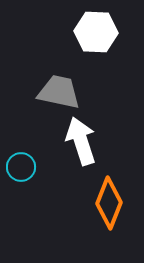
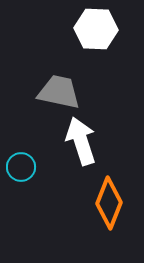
white hexagon: moved 3 px up
